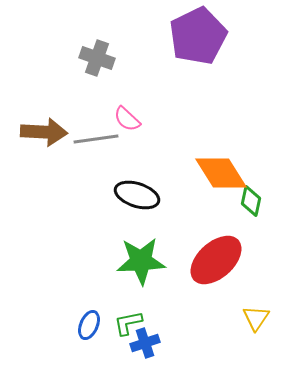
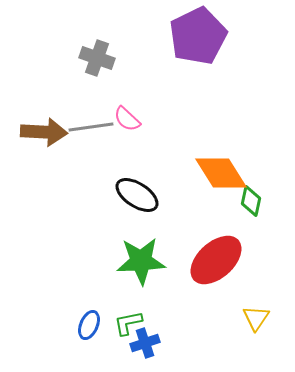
gray line: moved 5 px left, 12 px up
black ellipse: rotated 15 degrees clockwise
